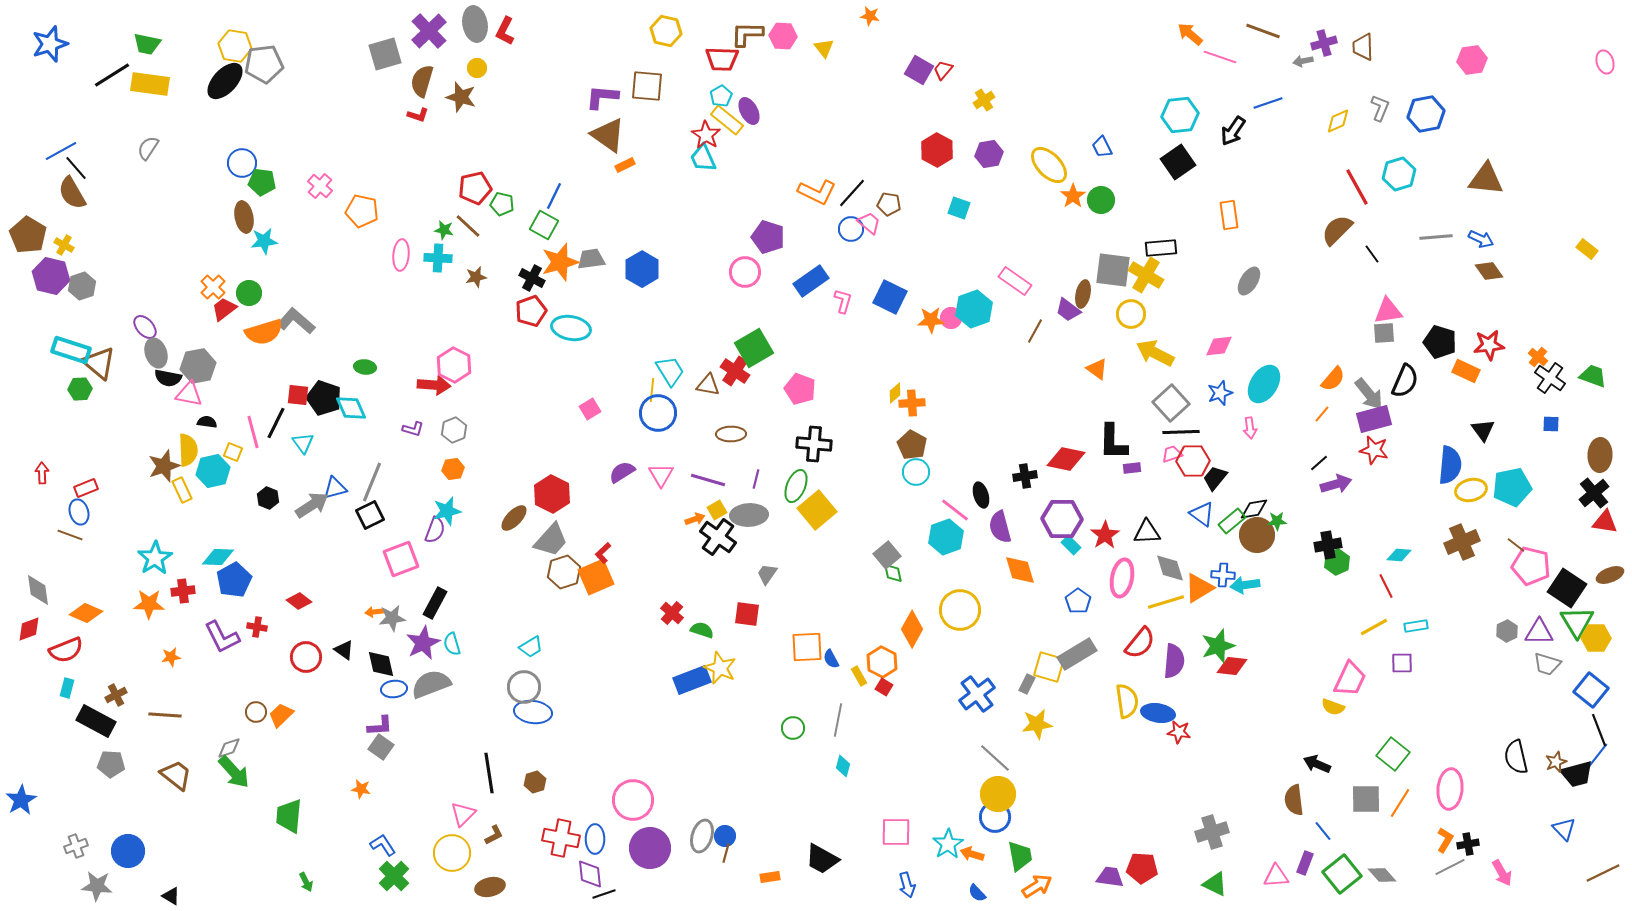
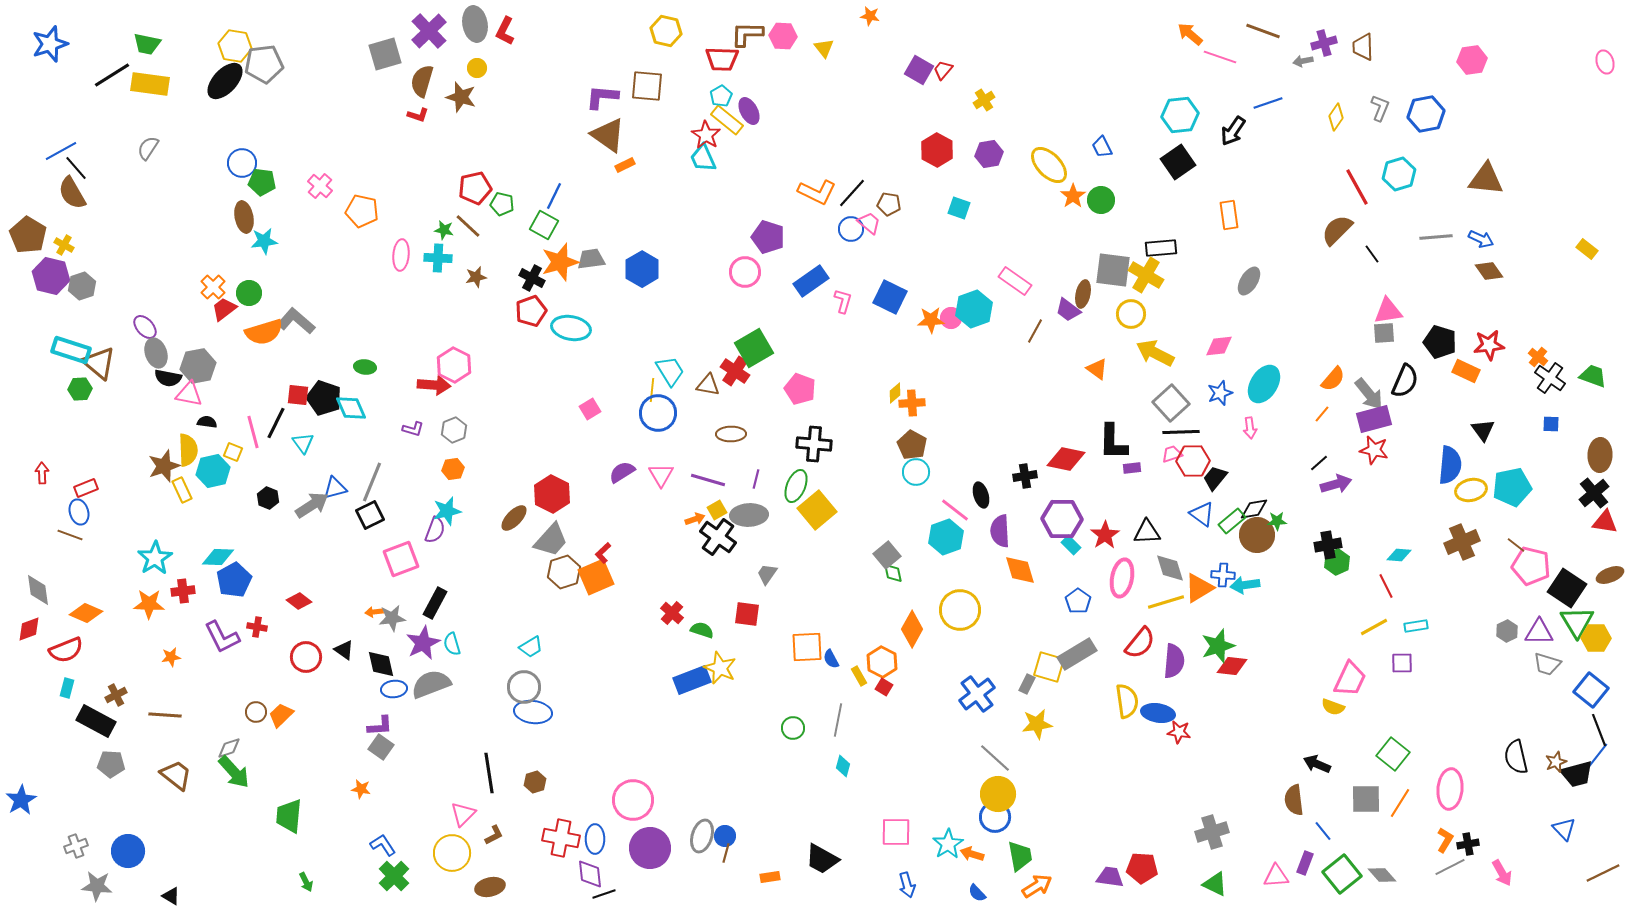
yellow diamond at (1338, 121): moved 2 px left, 4 px up; rotated 32 degrees counterclockwise
purple semicircle at (1000, 527): moved 4 px down; rotated 12 degrees clockwise
